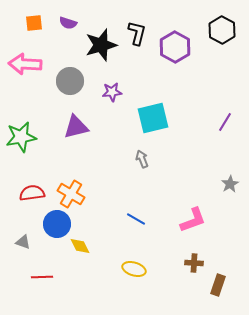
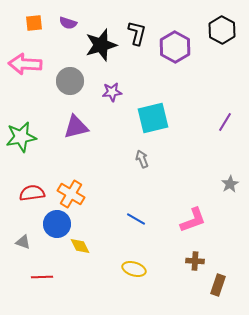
brown cross: moved 1 px right, 2 px up
